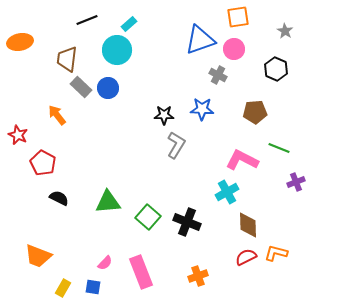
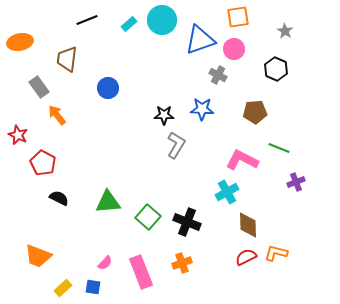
cyan circle: moved 45 px right, 30 px up
gray rectangle: moved 42 px left; rotated 10 degrees clockwise
orange cross: moved 16 px left, 13 px up
yellow rectangle: rotated 18 degrees clockwise
